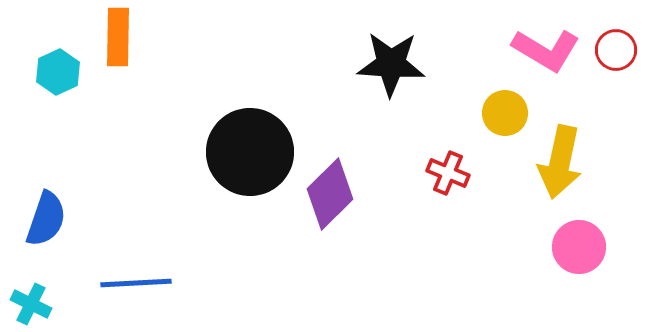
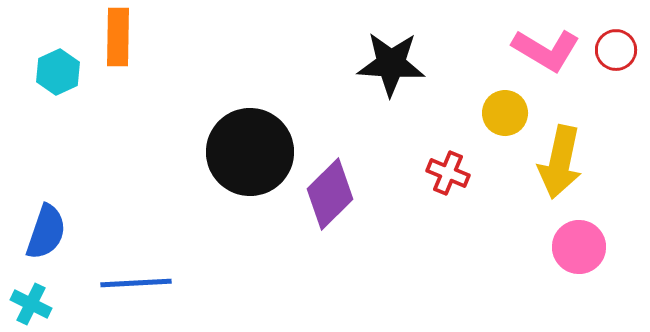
blue semicircle: moved 13 px down
